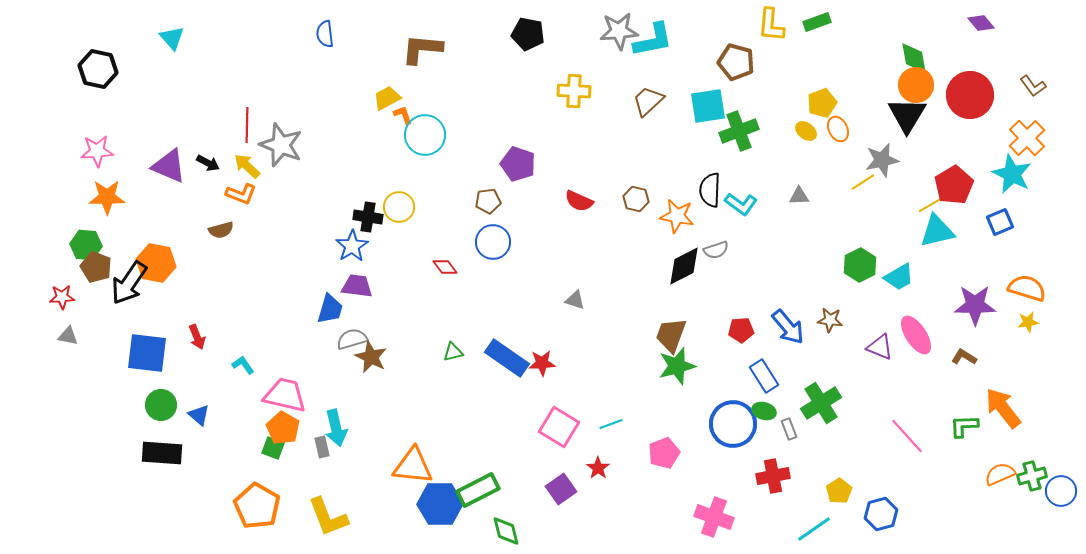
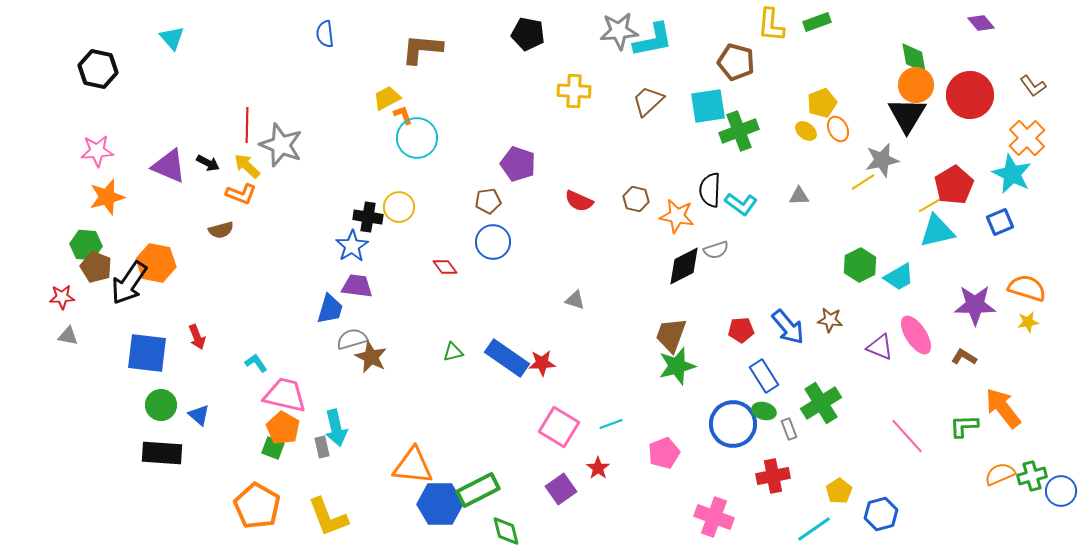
cyan circle at (425, 135): moved 8 px left, 3 px down
orange star at (107, 197): rotated 15 degrees counterclockwise
cyan L-shape at (243, 365): moved 13 px right, 2 px up
